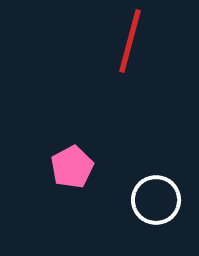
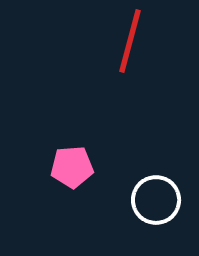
pink pentagon: rotated 24 degrees clockwise
